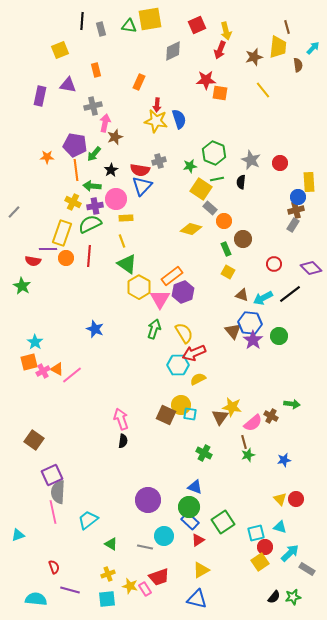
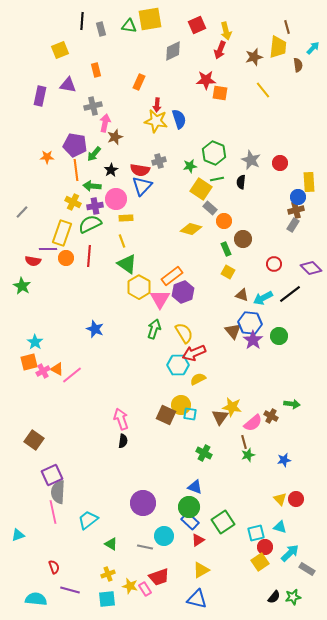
gray line at (14, 212): moved 8 px right
purple circle at (148, 500): moved 5 px left, 3 px down
